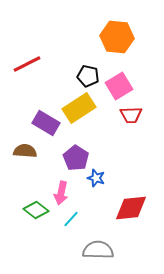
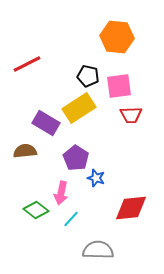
pink square: rotated 24 degrees clockwise
brown semicircle: rotated 10 degrees counterclockwise
